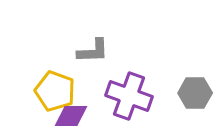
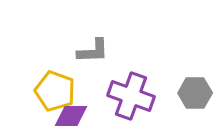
purple cross: moved 2 px right
